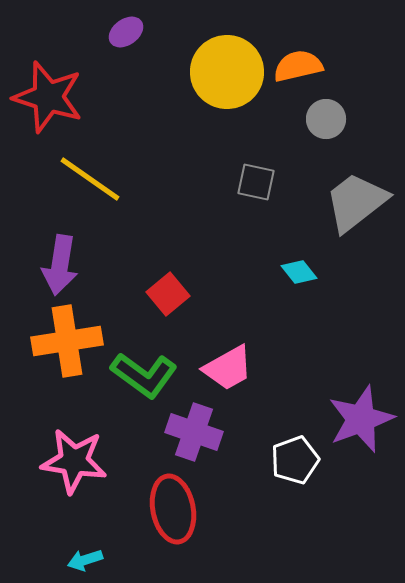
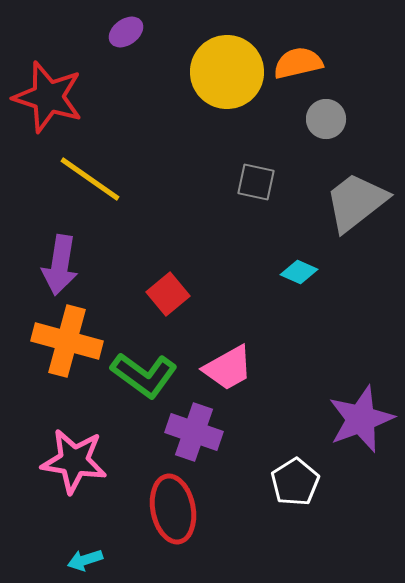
orange semicircle: moved 3 px up
cyan diamond: rotated 27 degrees counterclockwise
orange cross: rotated 24 degrees clockwise
white pentagon: moved 22 px down; rotated 12 degrees counterclockwise
